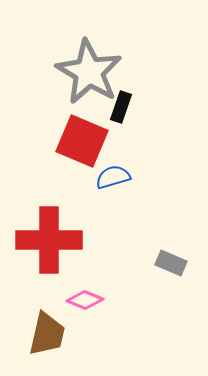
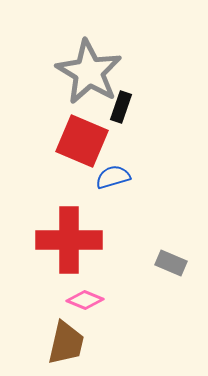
red cross: moved 20 px right
brown trapezoid: moved 19 px right, 9 px down
